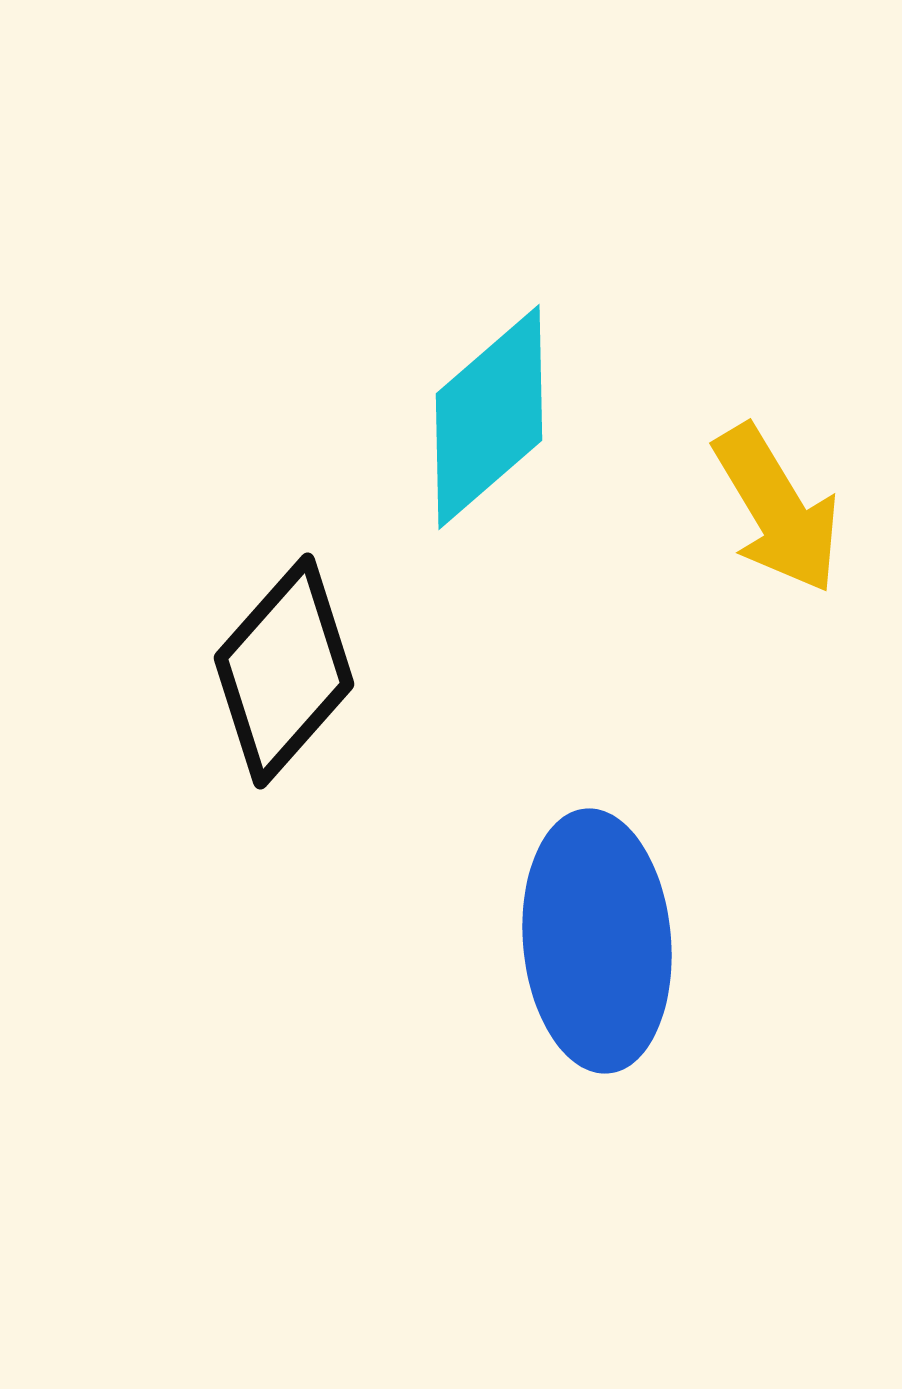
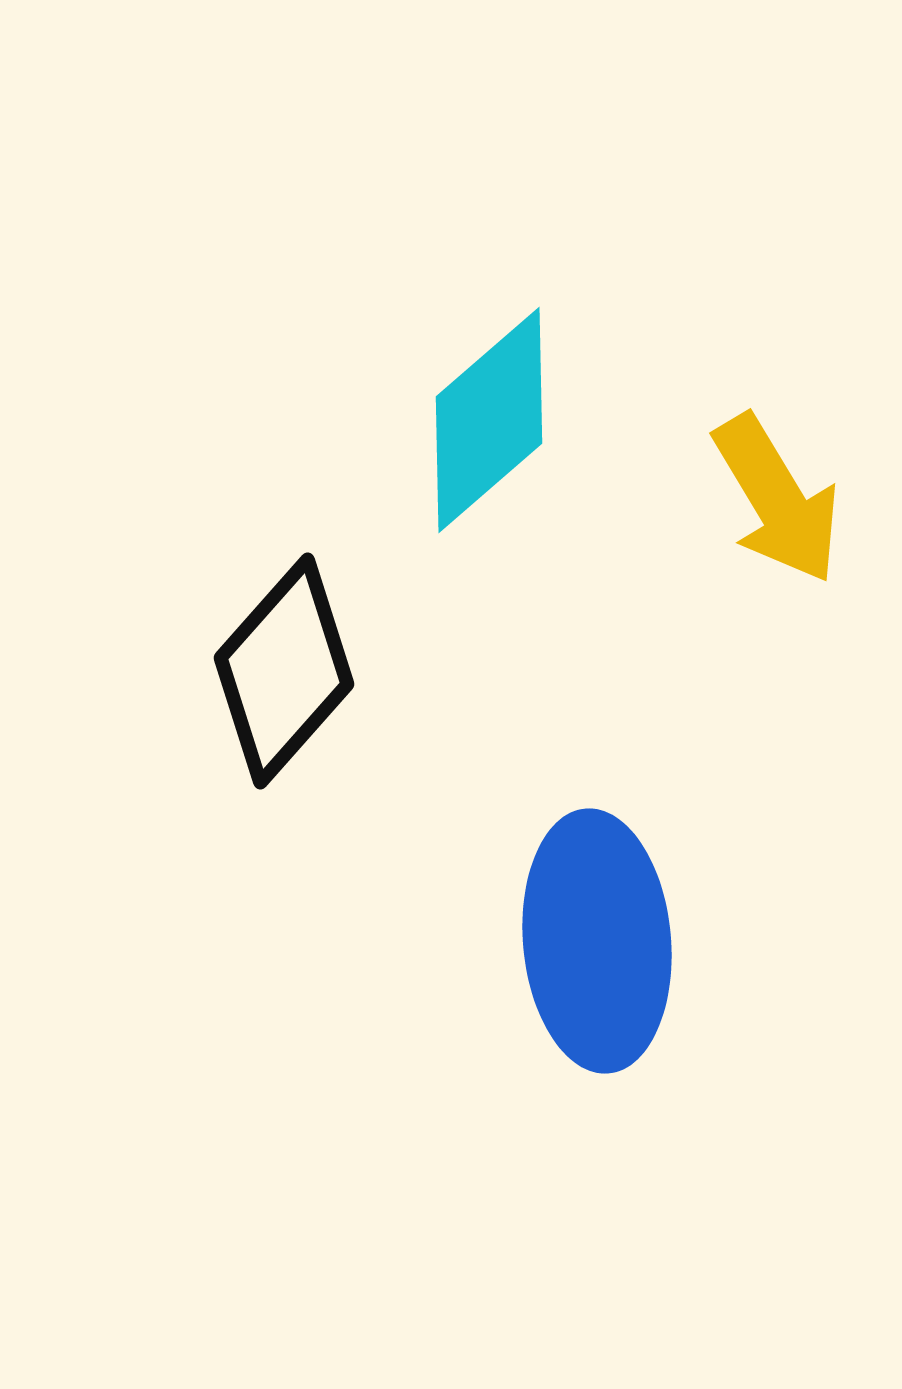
cyan diamond: moved 3 px down
yellow arrow: moved 10 px up
